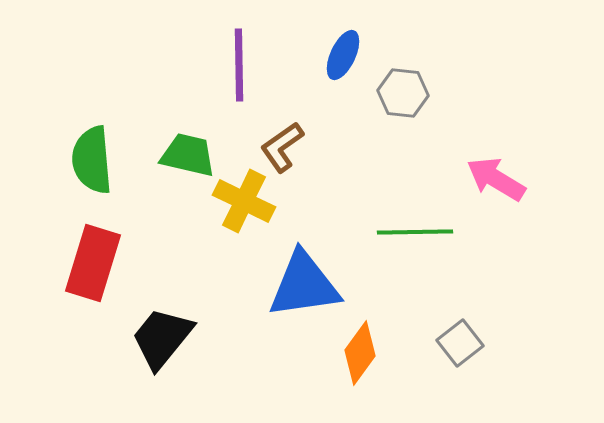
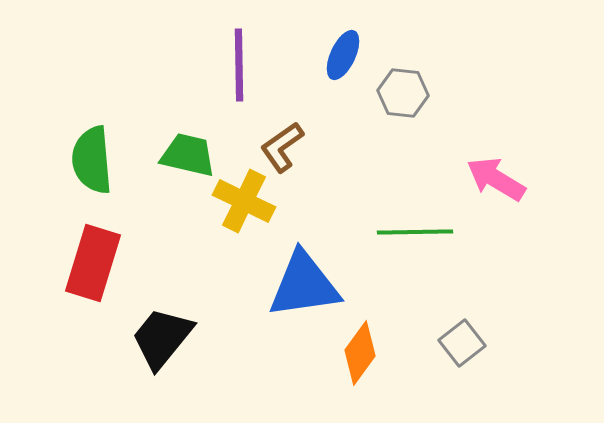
gray square: moved 2 px right
